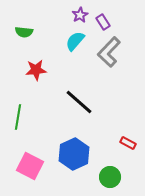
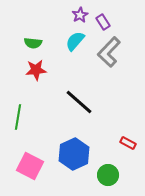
green semicircle: moved 9 px right, 11 px down
green circle: moved 2 px left, 2 px up
